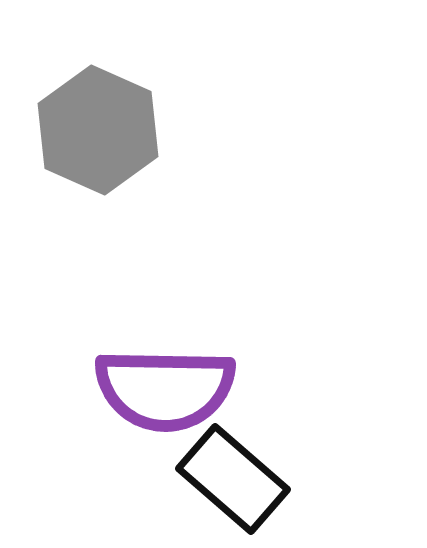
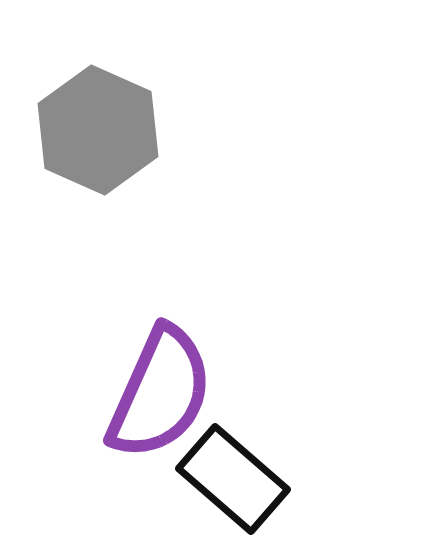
purple semicircle: moved 5 px left, 4 px down; rotated 67 degrees counterclockwise
